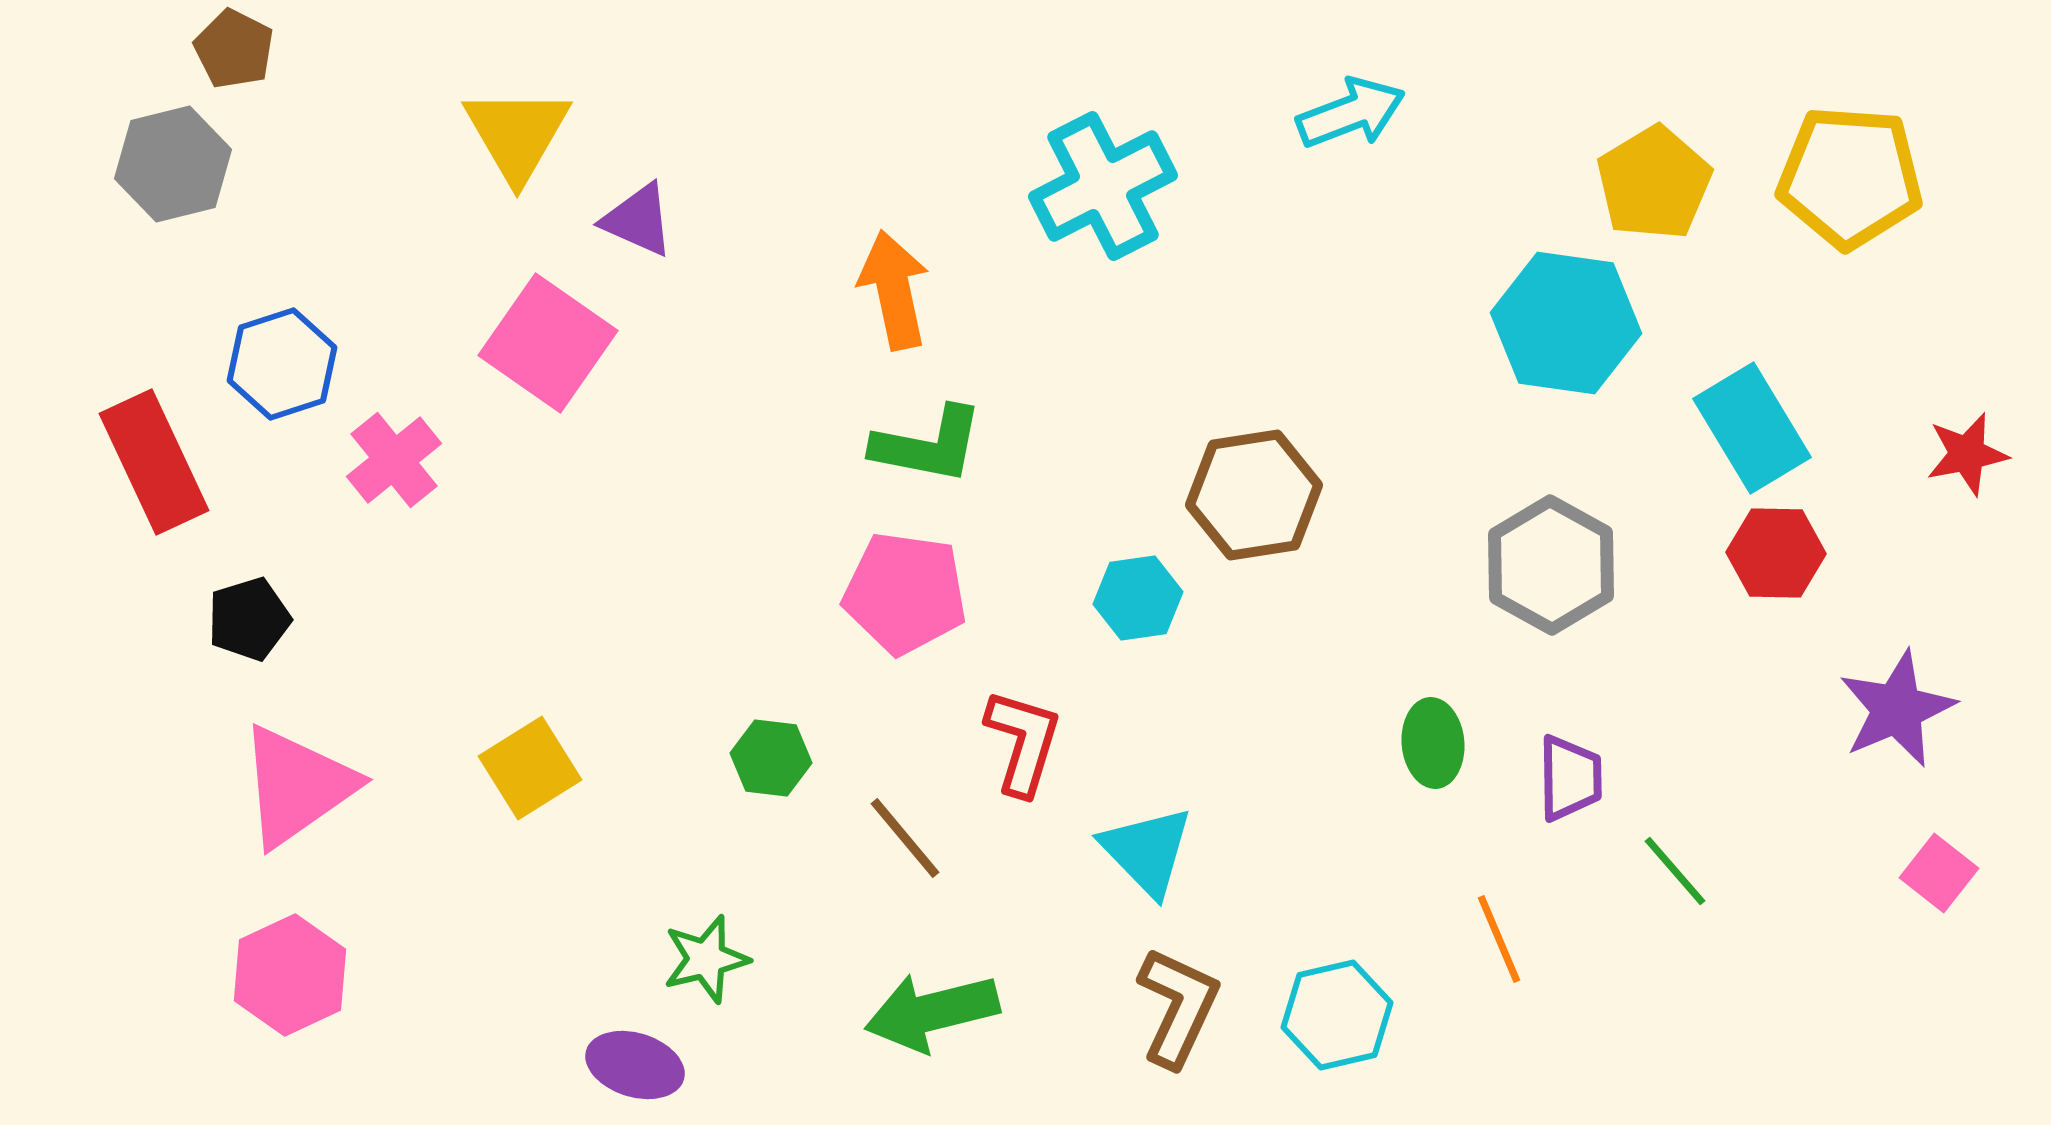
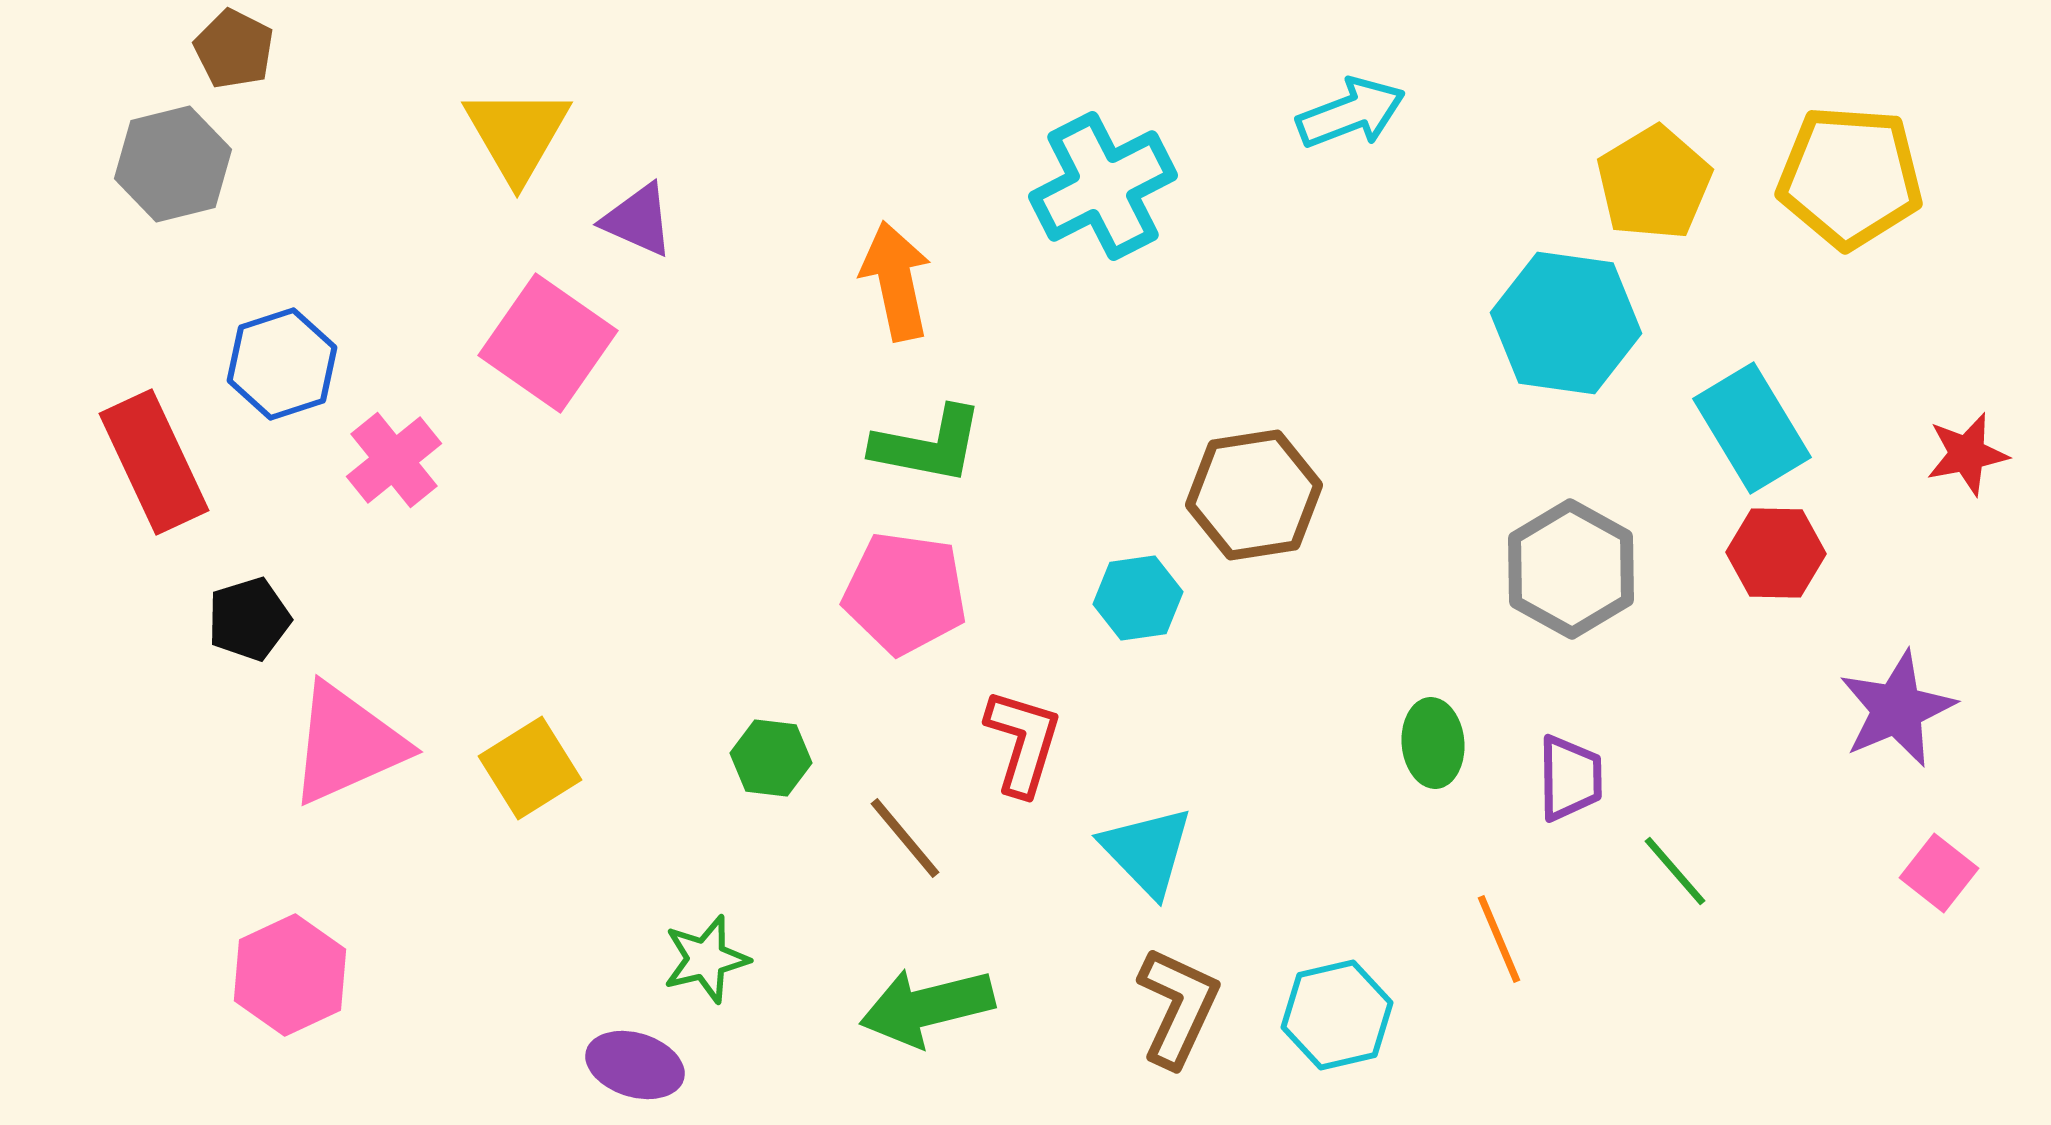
orange arrow at (894, 290): moved 2 px right, 9 px up
gray hexagon at (1551, 565): moved 20 px right, 4 px down
pink triangle at (297, 786): moved 50 px right, 42 px up; rotated 11 degrees clockwise
green arrow at (932, 1012): moved 5 px left, 5 px up
